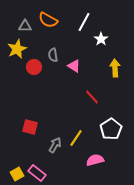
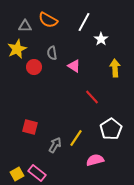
gray semicircle: moved 1 px left, 2 px up
